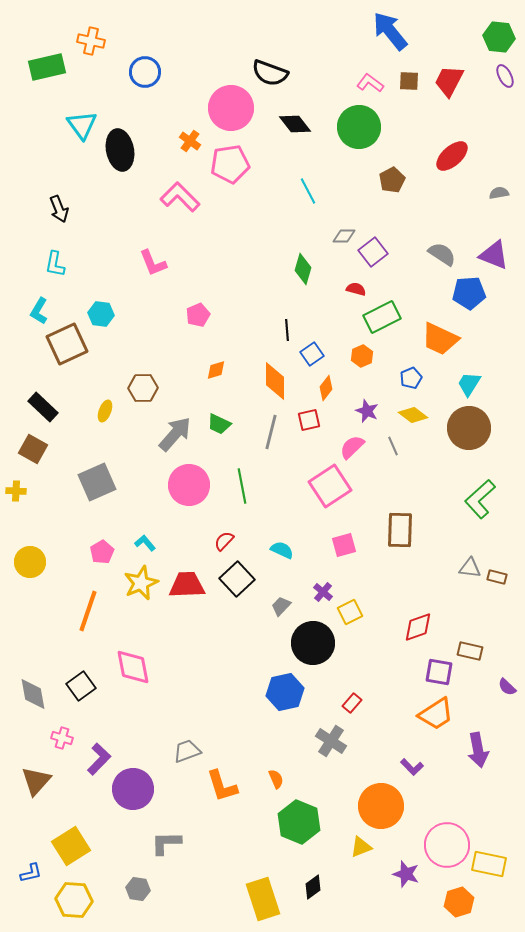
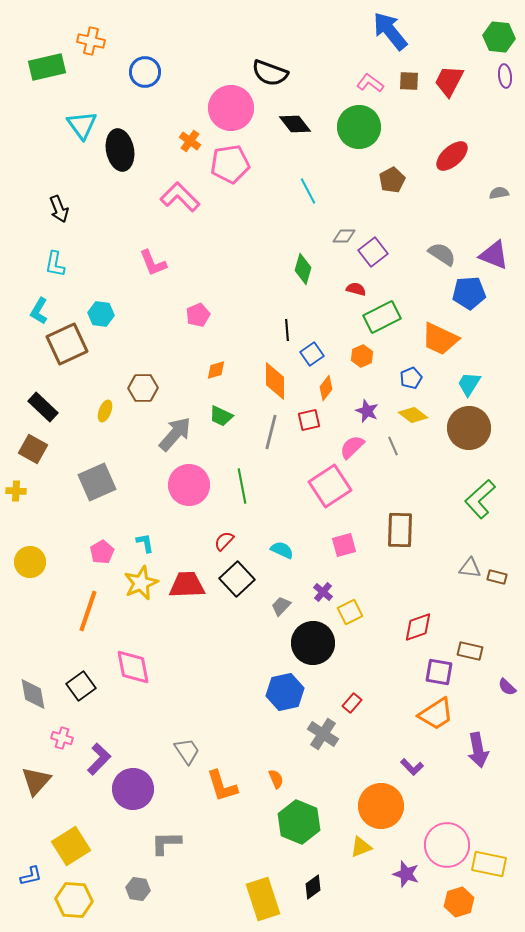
purple ellipse at (505, 76): rotated 20 degrees clockwise
green trapezoid at (219, 424): moved 2 px right, 8 px up
cyan L-shape at (145, 543): rotated 30 degrees clockwise
gray cross at (331, 741): moved 8 px left, 7 px up
gray trapezoid at (187, 751): rotated 76 degrees clockwise
blue L-shape at (31, 873): moved 3 px down
